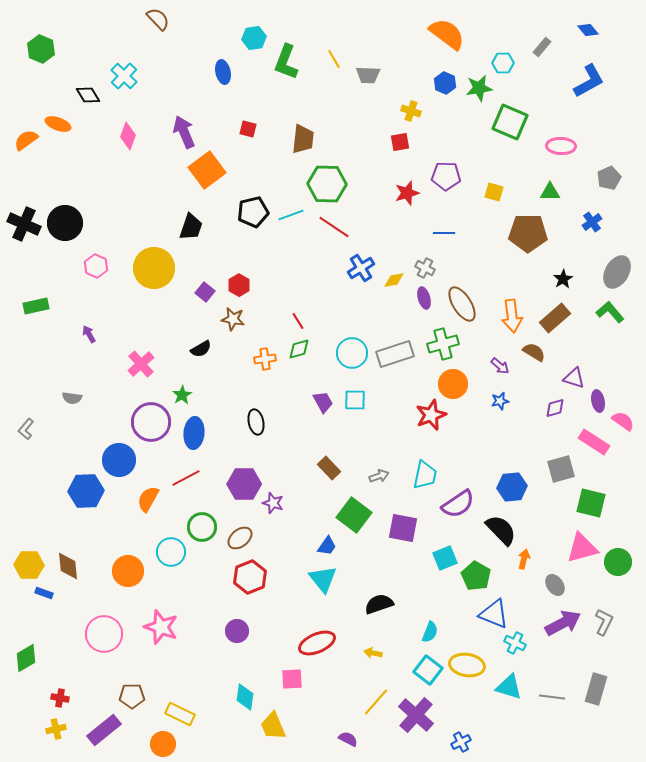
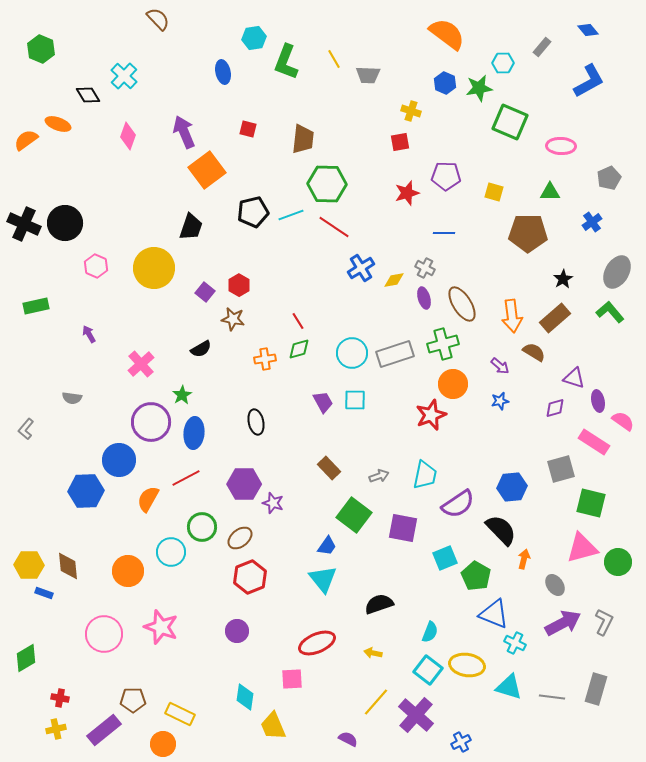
brown pentagon at (132, 696): moved 1 px right, 4 px down
